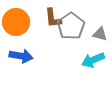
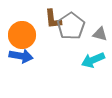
brown L-shape: moved 1 px down
orange circle: moved 6 px right, 13 px down
